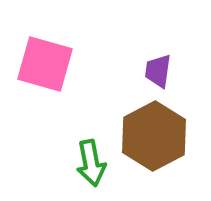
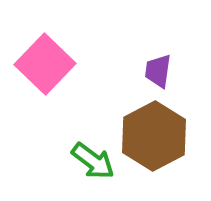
pink square: rotated 28 degrees clockwise
green arrow: moved 2 px right, 2 px up; rotated 42 degrees counterclockwise
